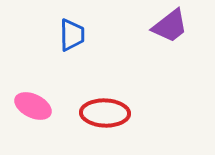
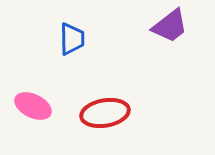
blue trapezoid: moved 4 px down
red ellipse: rotated 12 degrees counterclockwise
